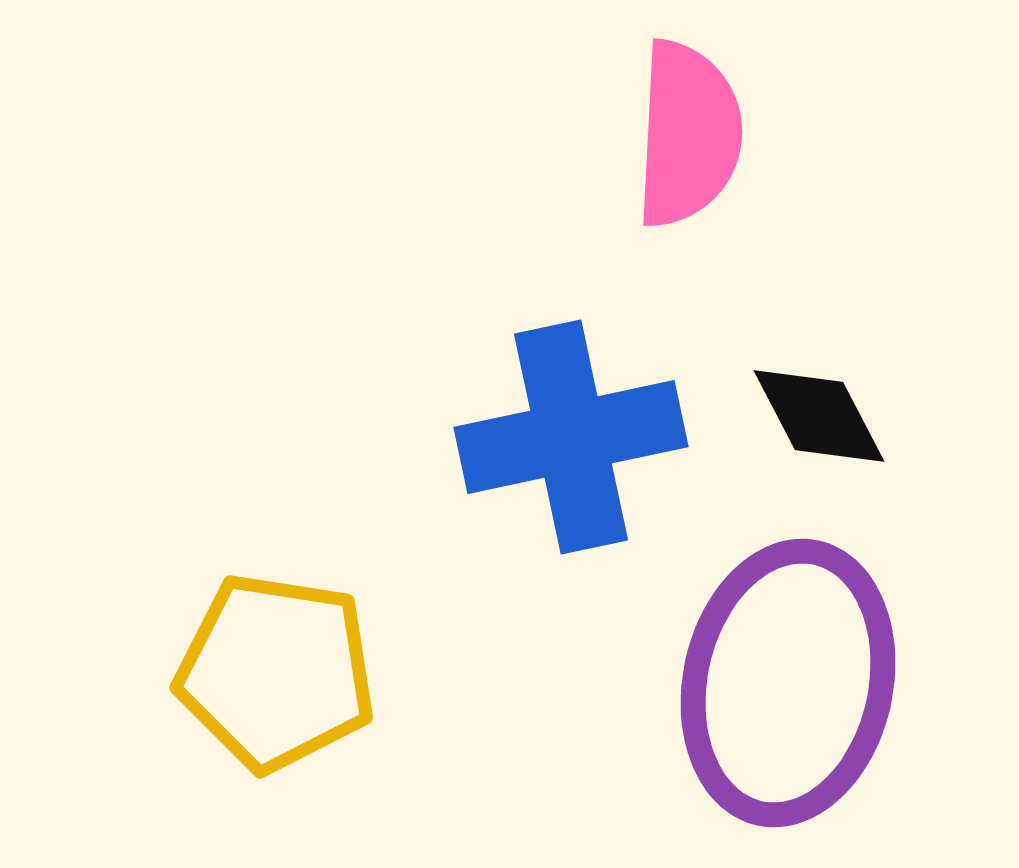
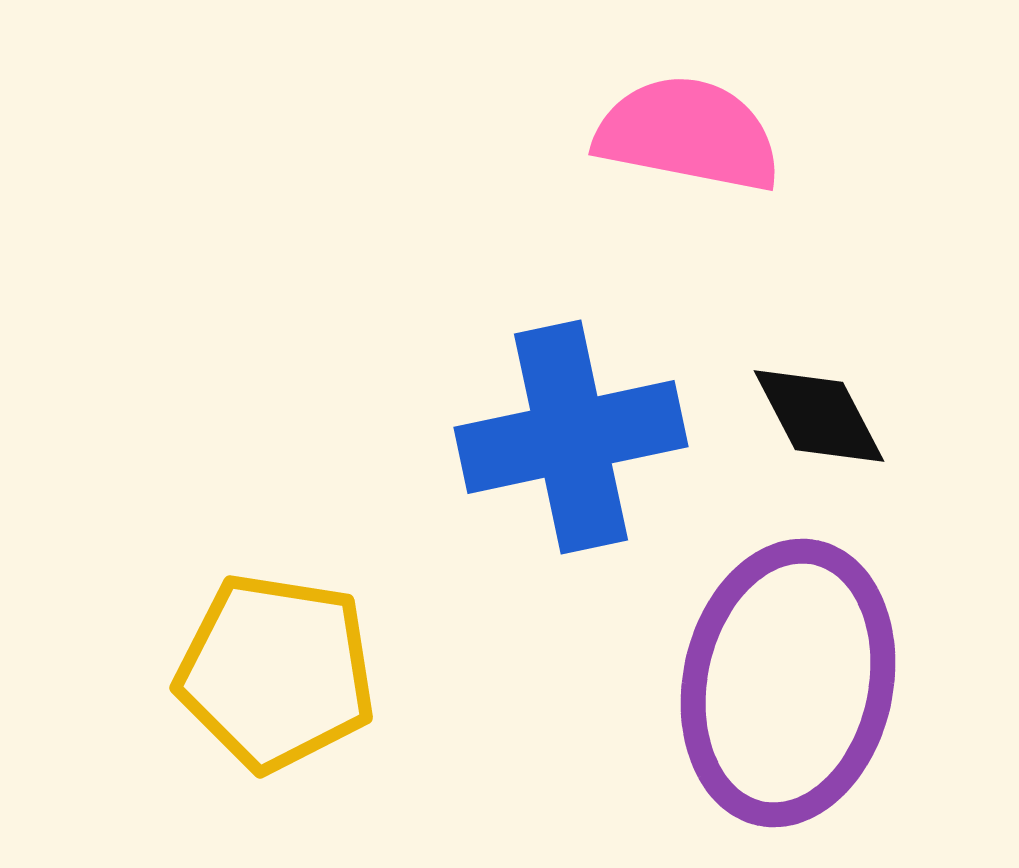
pink semicircle: rotated 82 degrees counterclockwise
